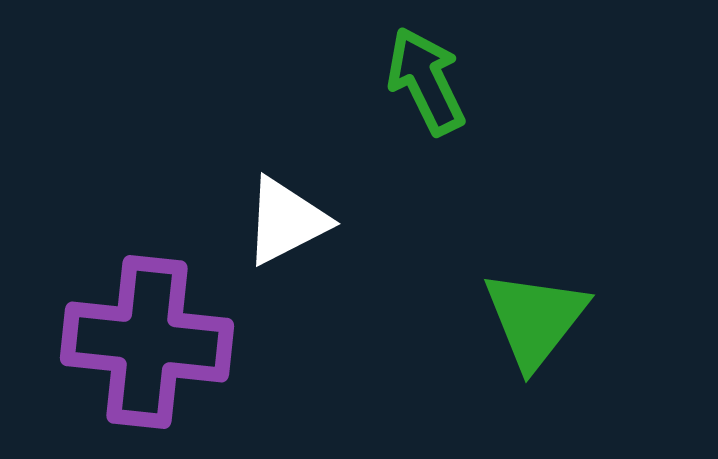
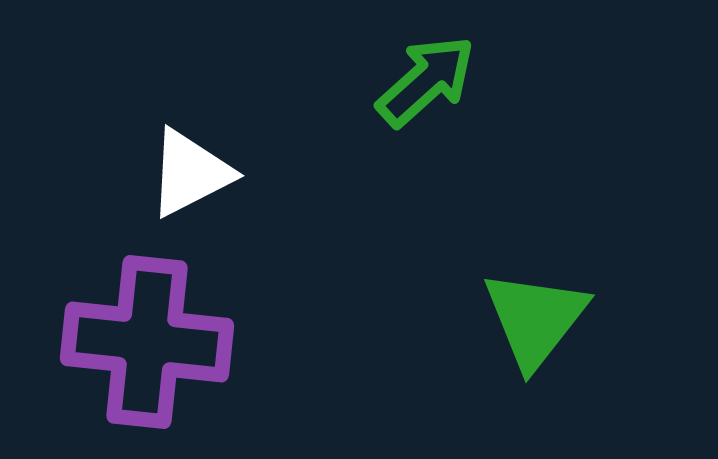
green arrow: rotated 74 degrees clockwise
white triangle: moved 96 px left, 48 px up
